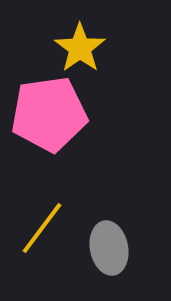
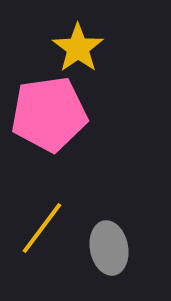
yellow star: moved 2 px left
